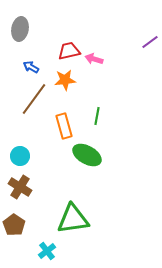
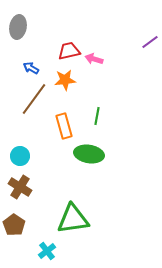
gray ellipse: moved 2 px left, 2 px up
blue arrow: moved 1 px down
green ellipse: moved 2 px right, 1 px up; rotated 20 degrees counterclockwise
